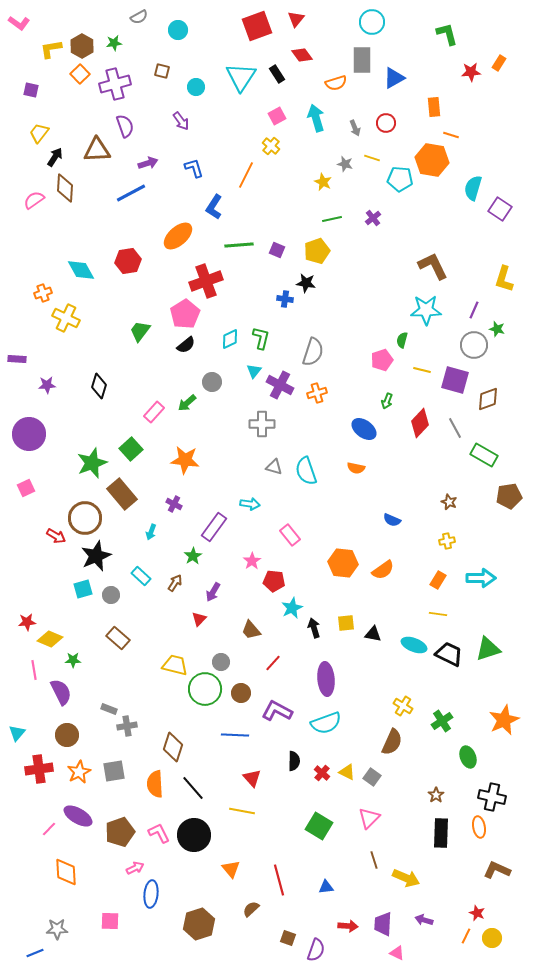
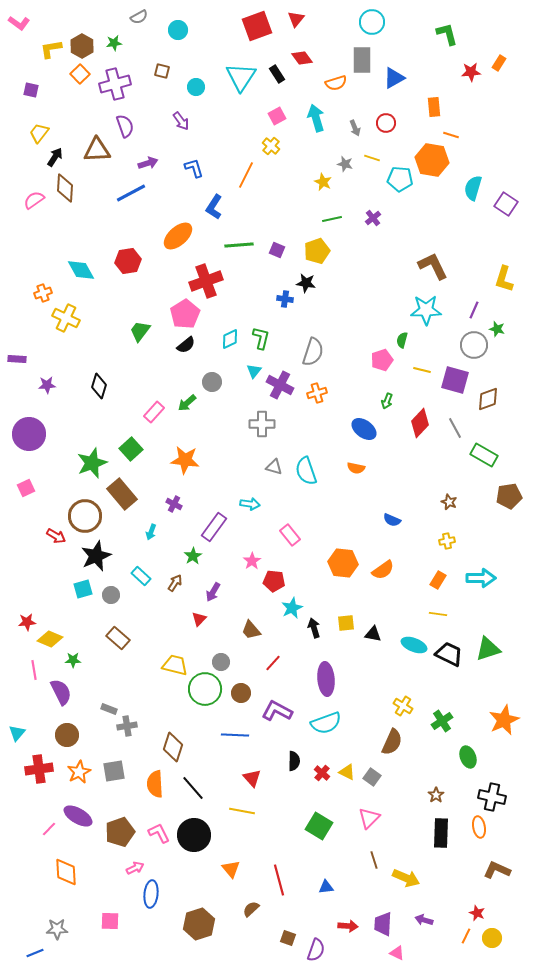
red diamond at (302, 55): moved 3 px down
purple square at (500, 209): moved 6 px right, 5 px up
brown circle at (85, 518): moved 2 px up
